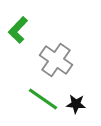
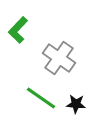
gray cross: moved 3 px right, 2 px up
green line: moved 2 px left, 1 px up
